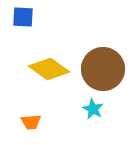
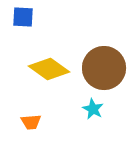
brown circle: moved 1 px right, 1 px up
